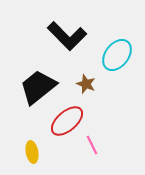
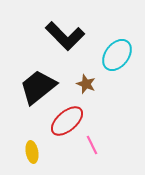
black L-shape: moved 2 px left
